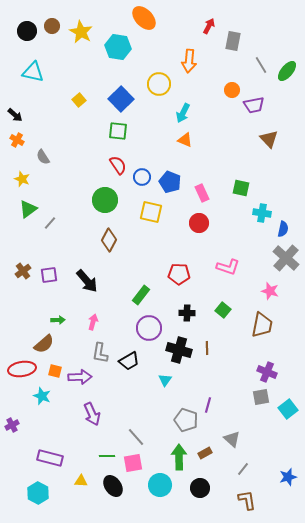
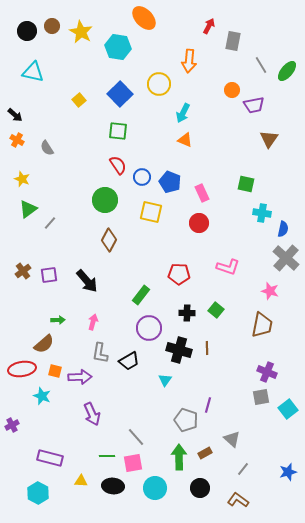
blue square at (121, 99): moved 1 px left, 5 px up
brown triangle at (269, 139): rotated 18 degrees clockwise
gray semicircle at (43, 157): moved 4 px right, 9 px up
green square at (241, 188): moved 5 px right, 4 px up
green square at (223, 310): moved 7 px left
blue star at (288, 477): moved 5 px up
cyan circle at (160, 485): moved 5 px left, 3 px down
black ellipse at (113, 486): rotated 50 degrees counterclockwise
brown L-shape at (247, 500): moved 9 px left; rotated 45 degrees counterclockwise
